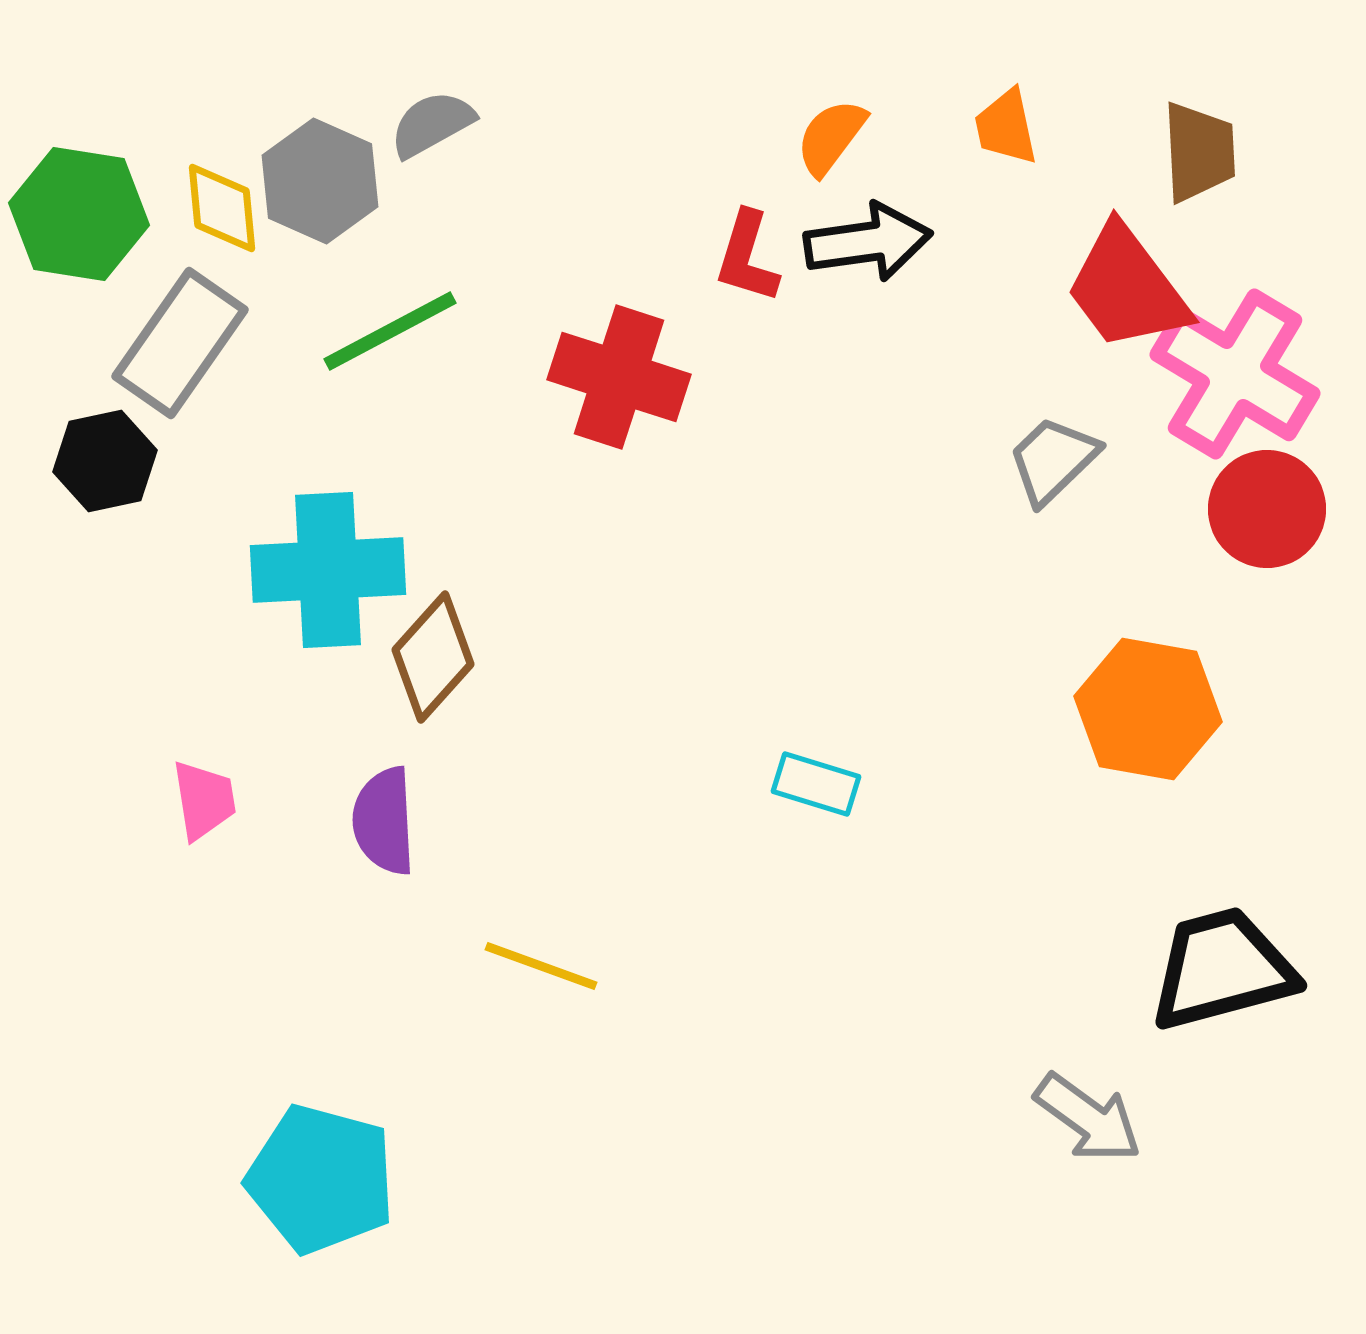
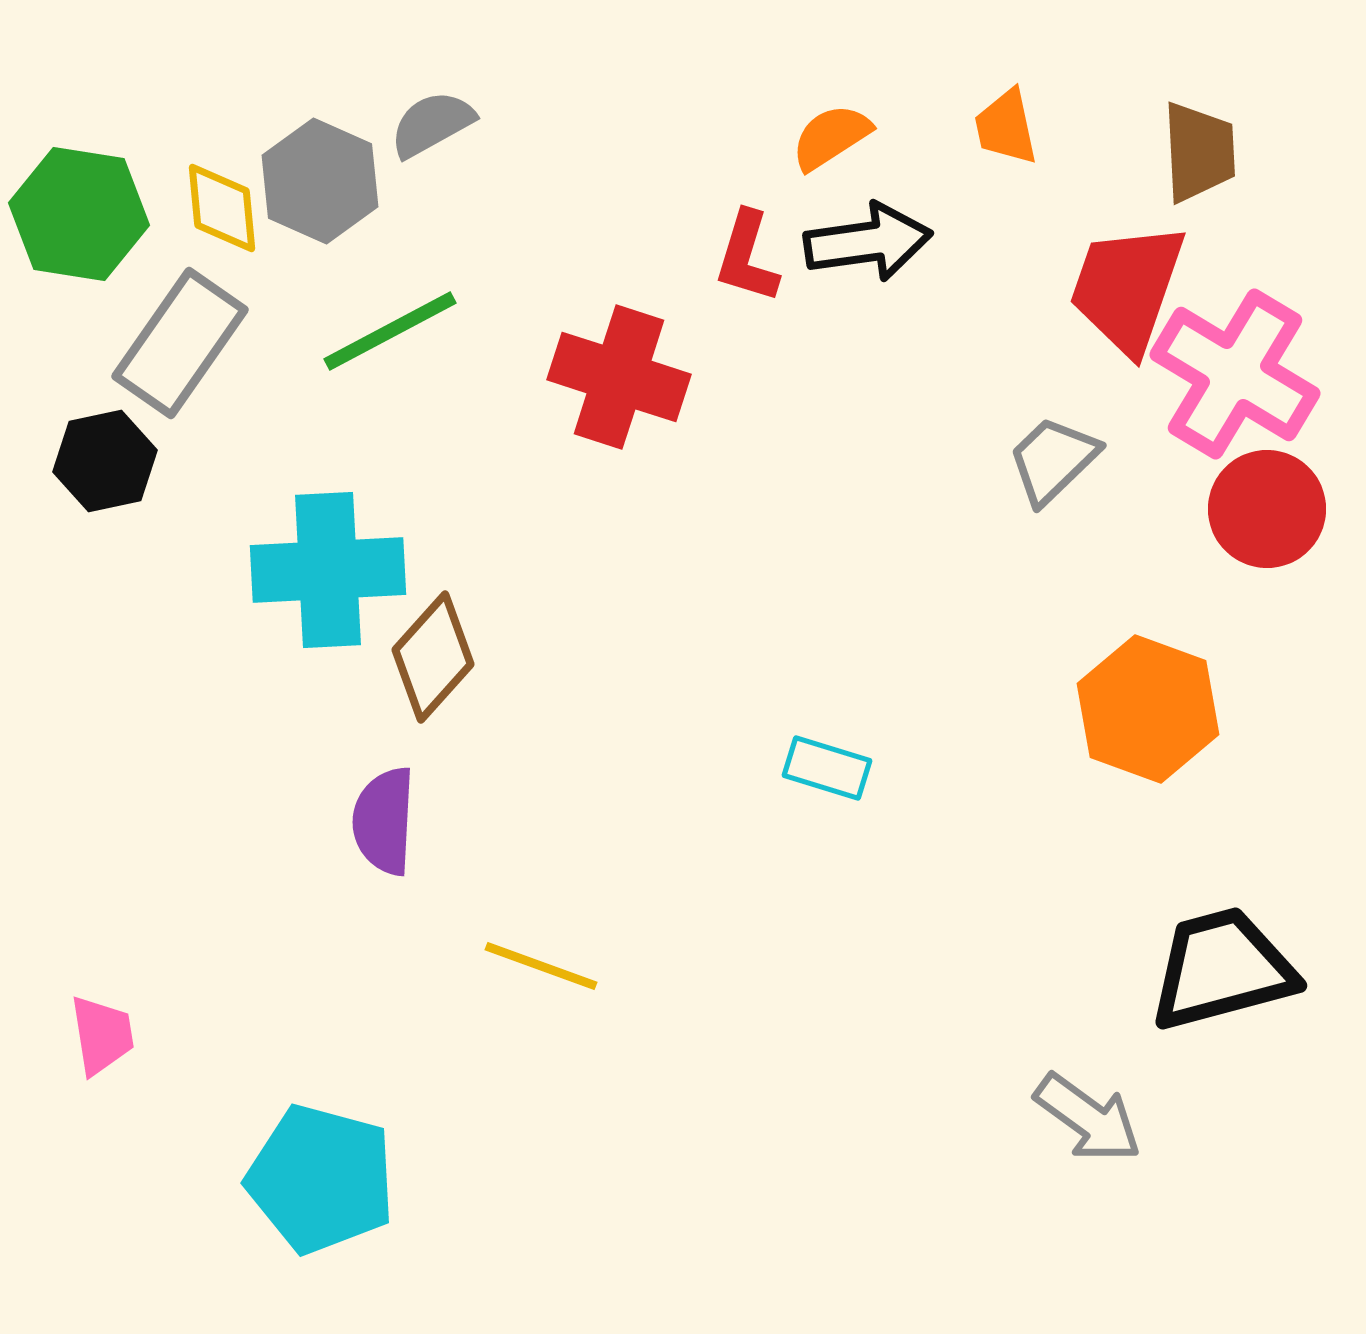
orange semicircle: rotated 20 degrees clockwise
red trapezoid: rotated 56 degrees clockwise
orange hexagon: rotated 10 degrees clockwise
cyan rectangle: moved 11 px right, 16 px up
pink trapezoid: moved 102 px left, 235 px down
purple semicircle: rotated 6 degrees clockwise
